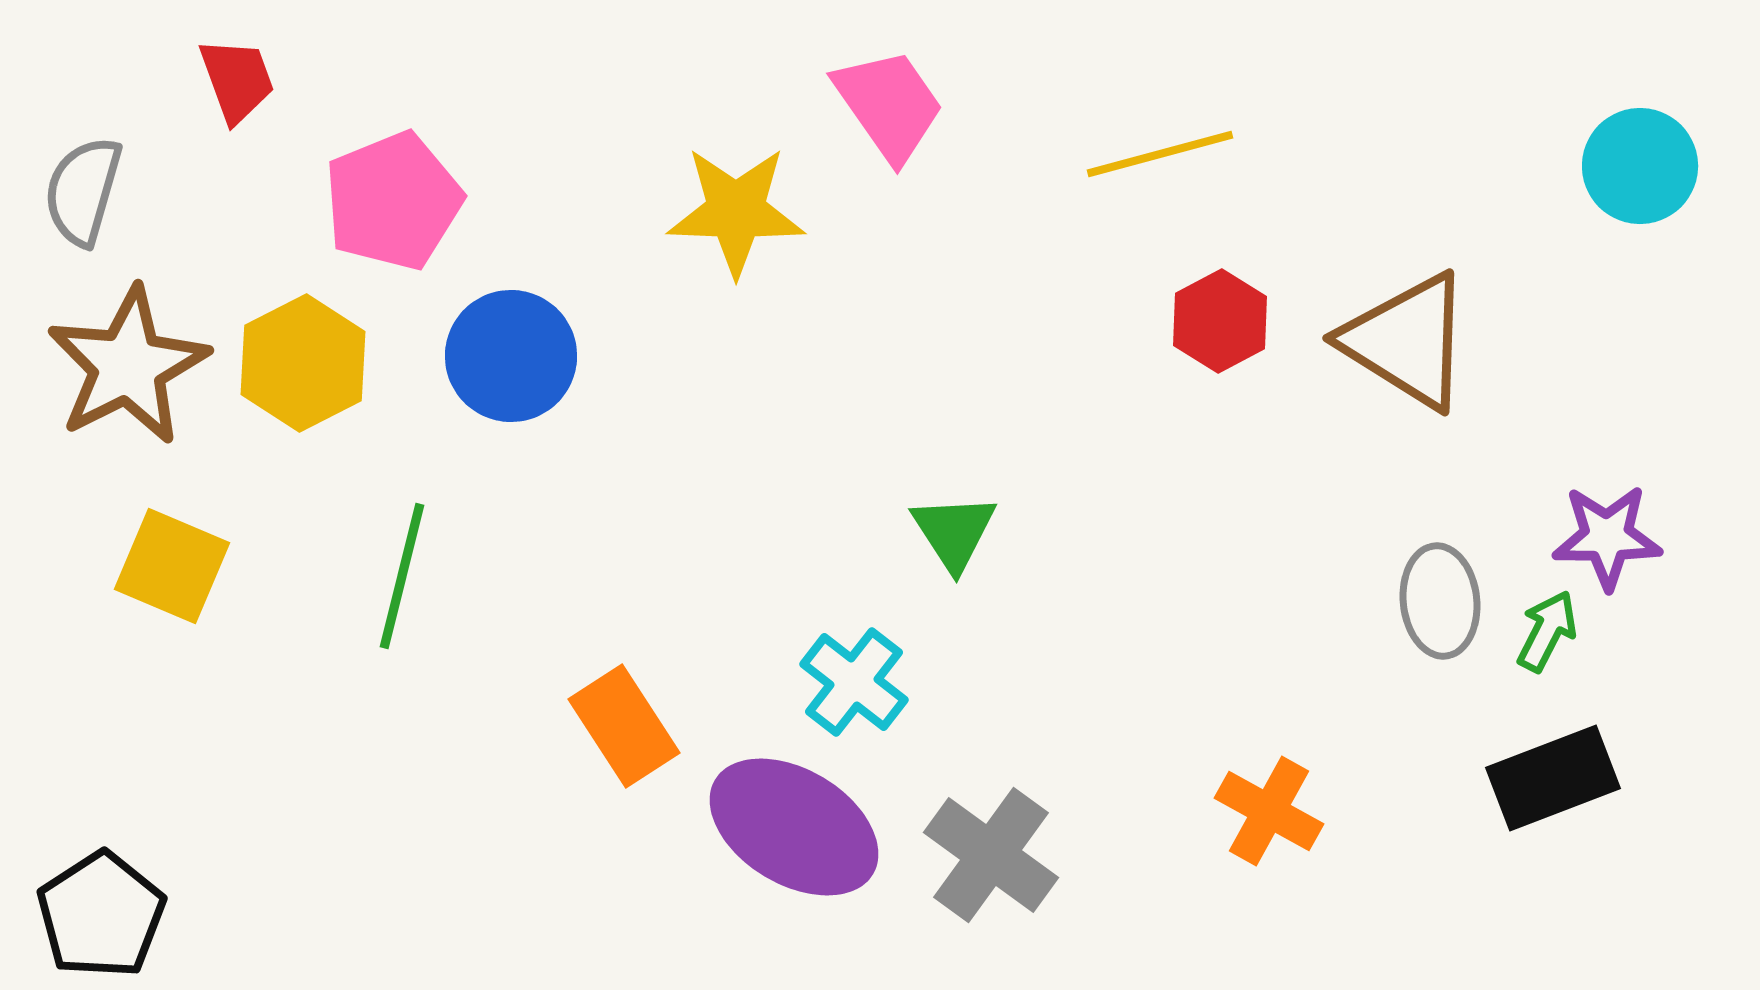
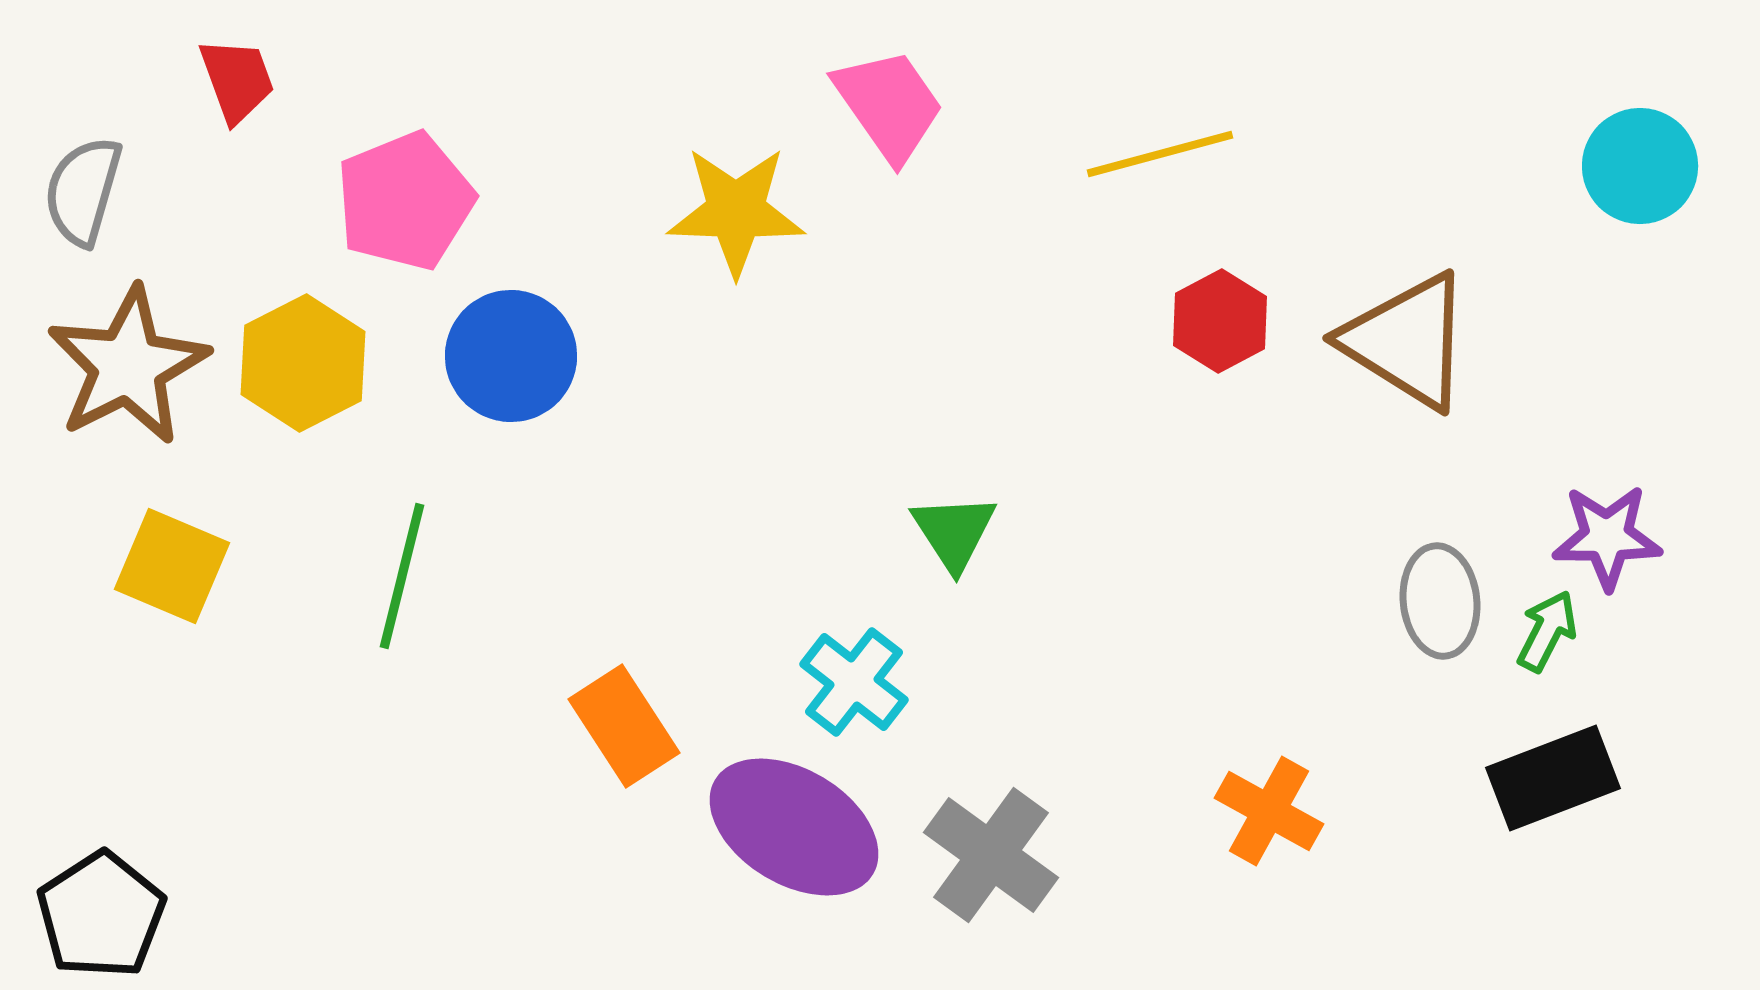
pink pentagon: moved 12 px right
